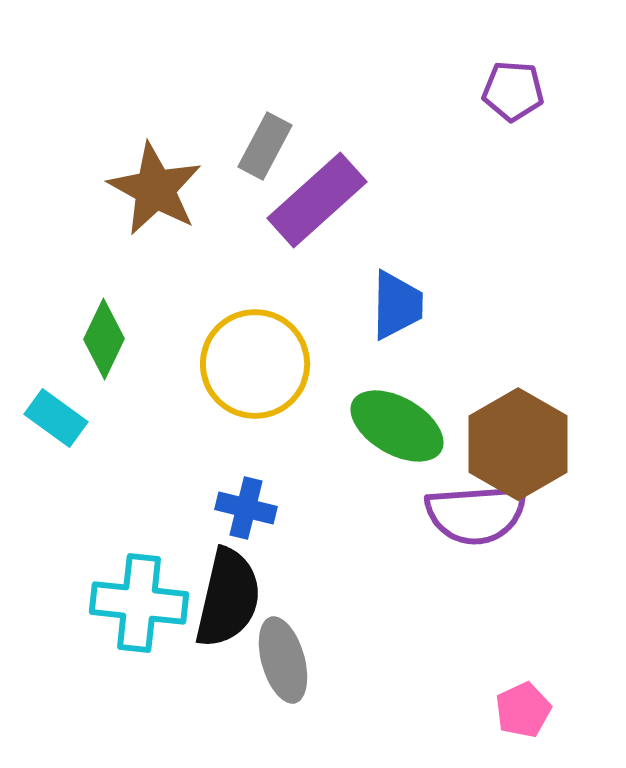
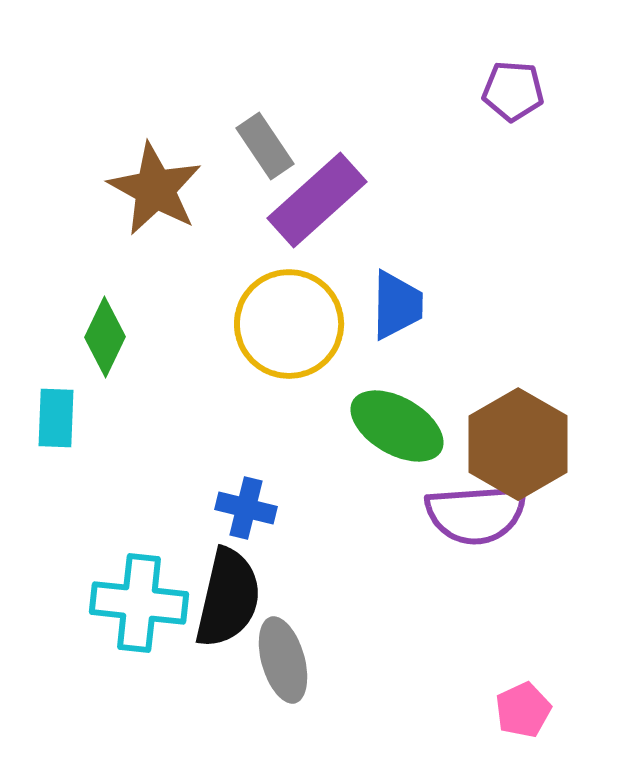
gray rectangle: rotated 62 degrees counterclockwise
green diamond: moved 1 px right, 2 px up
yellow circle: moved 34 px right, 40 px up
cyan rectangle: rotated 56 degrees clockwise
